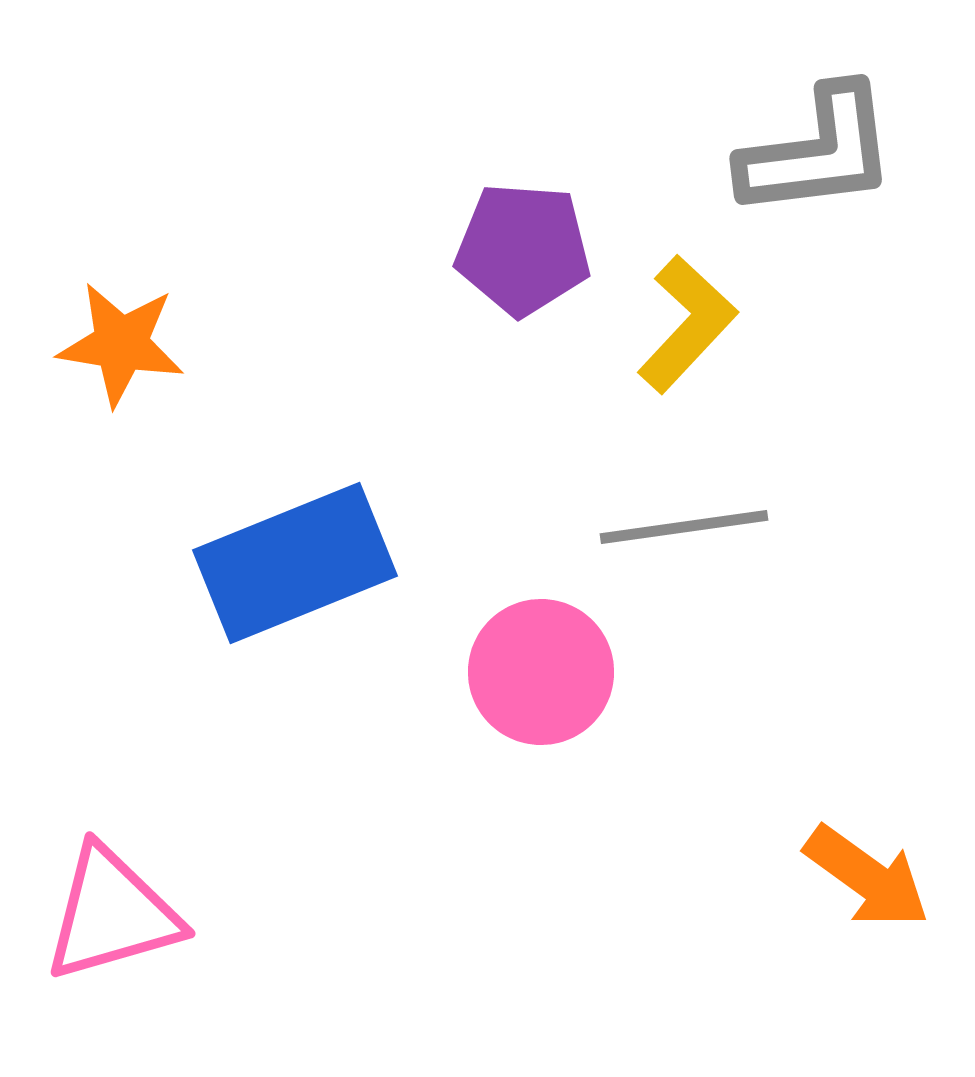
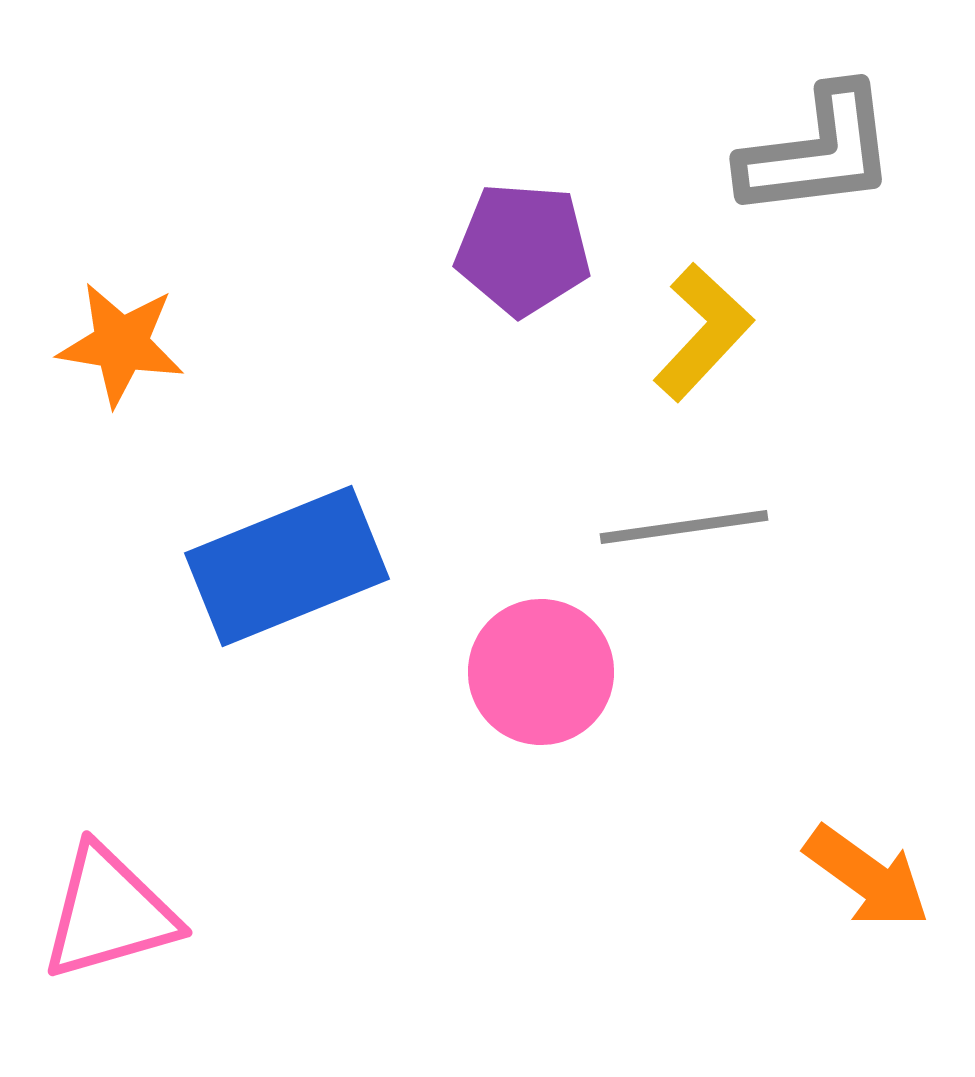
yellow L-shape: moved 16 px right, 8 px down
blue rectangle: moved 8 px left, 3 px down
pink triangle: moved 3 px left, 1 px up
